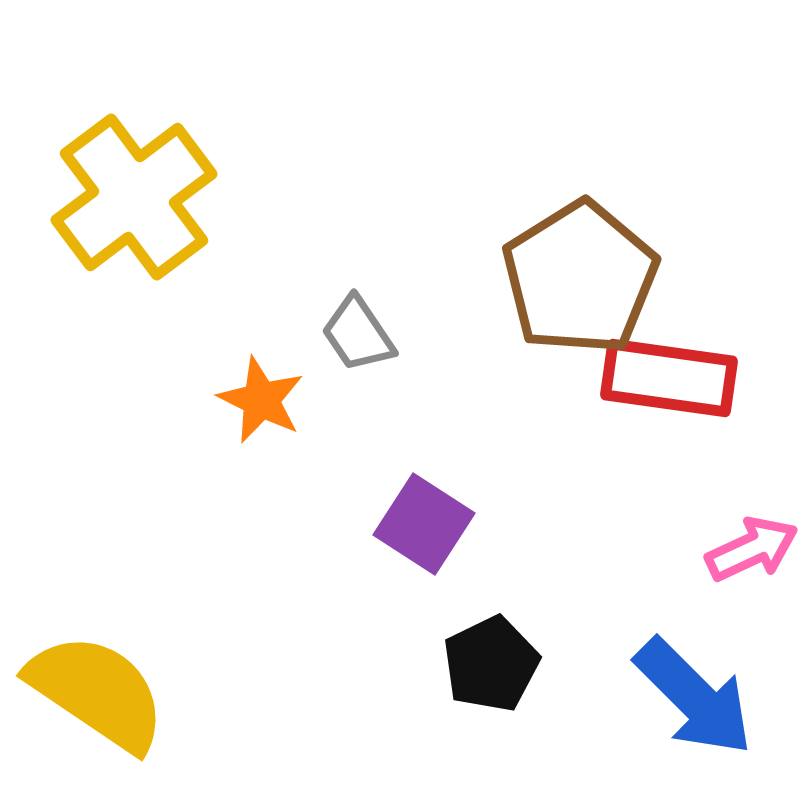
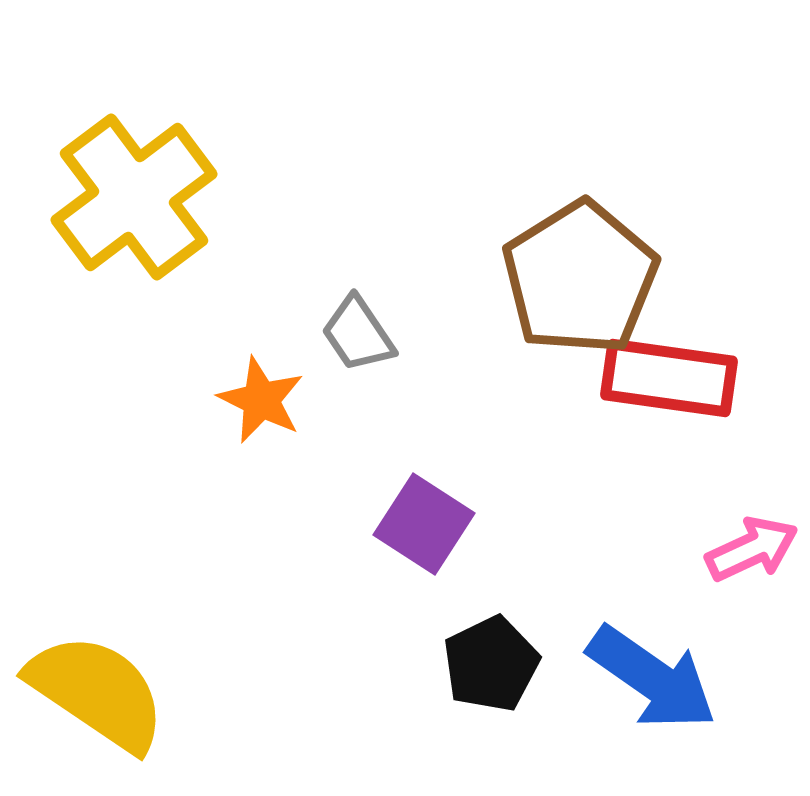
blue arrow: moved 42 px left, 19 px up; rotated 10 degrees counterclockwise
